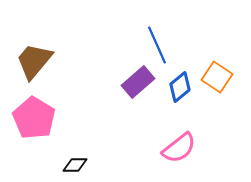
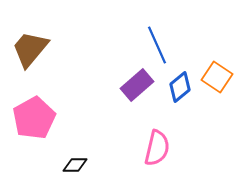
brown trapezoid: moved 4 px left, 12 px up
purple rectangle: moved 1 px left, 3 px down
pink pentagon: rotated 12 degrees clockwise
pink semicircle: moved 22 px left; rotated 39 degrees counterclockwise
